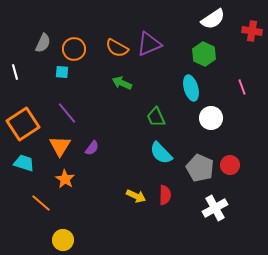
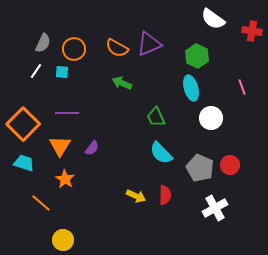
white semicircle: rotated 70 degrees clockwise
green hexagon: moved 7 px left, 2 px down
white line: moved 21 px right, 1 px up; rotated 49 degrees clockwise
purple line: rotated 50 degrees counterclockwise
orange square: rotated 12 degrees counterclockwise
